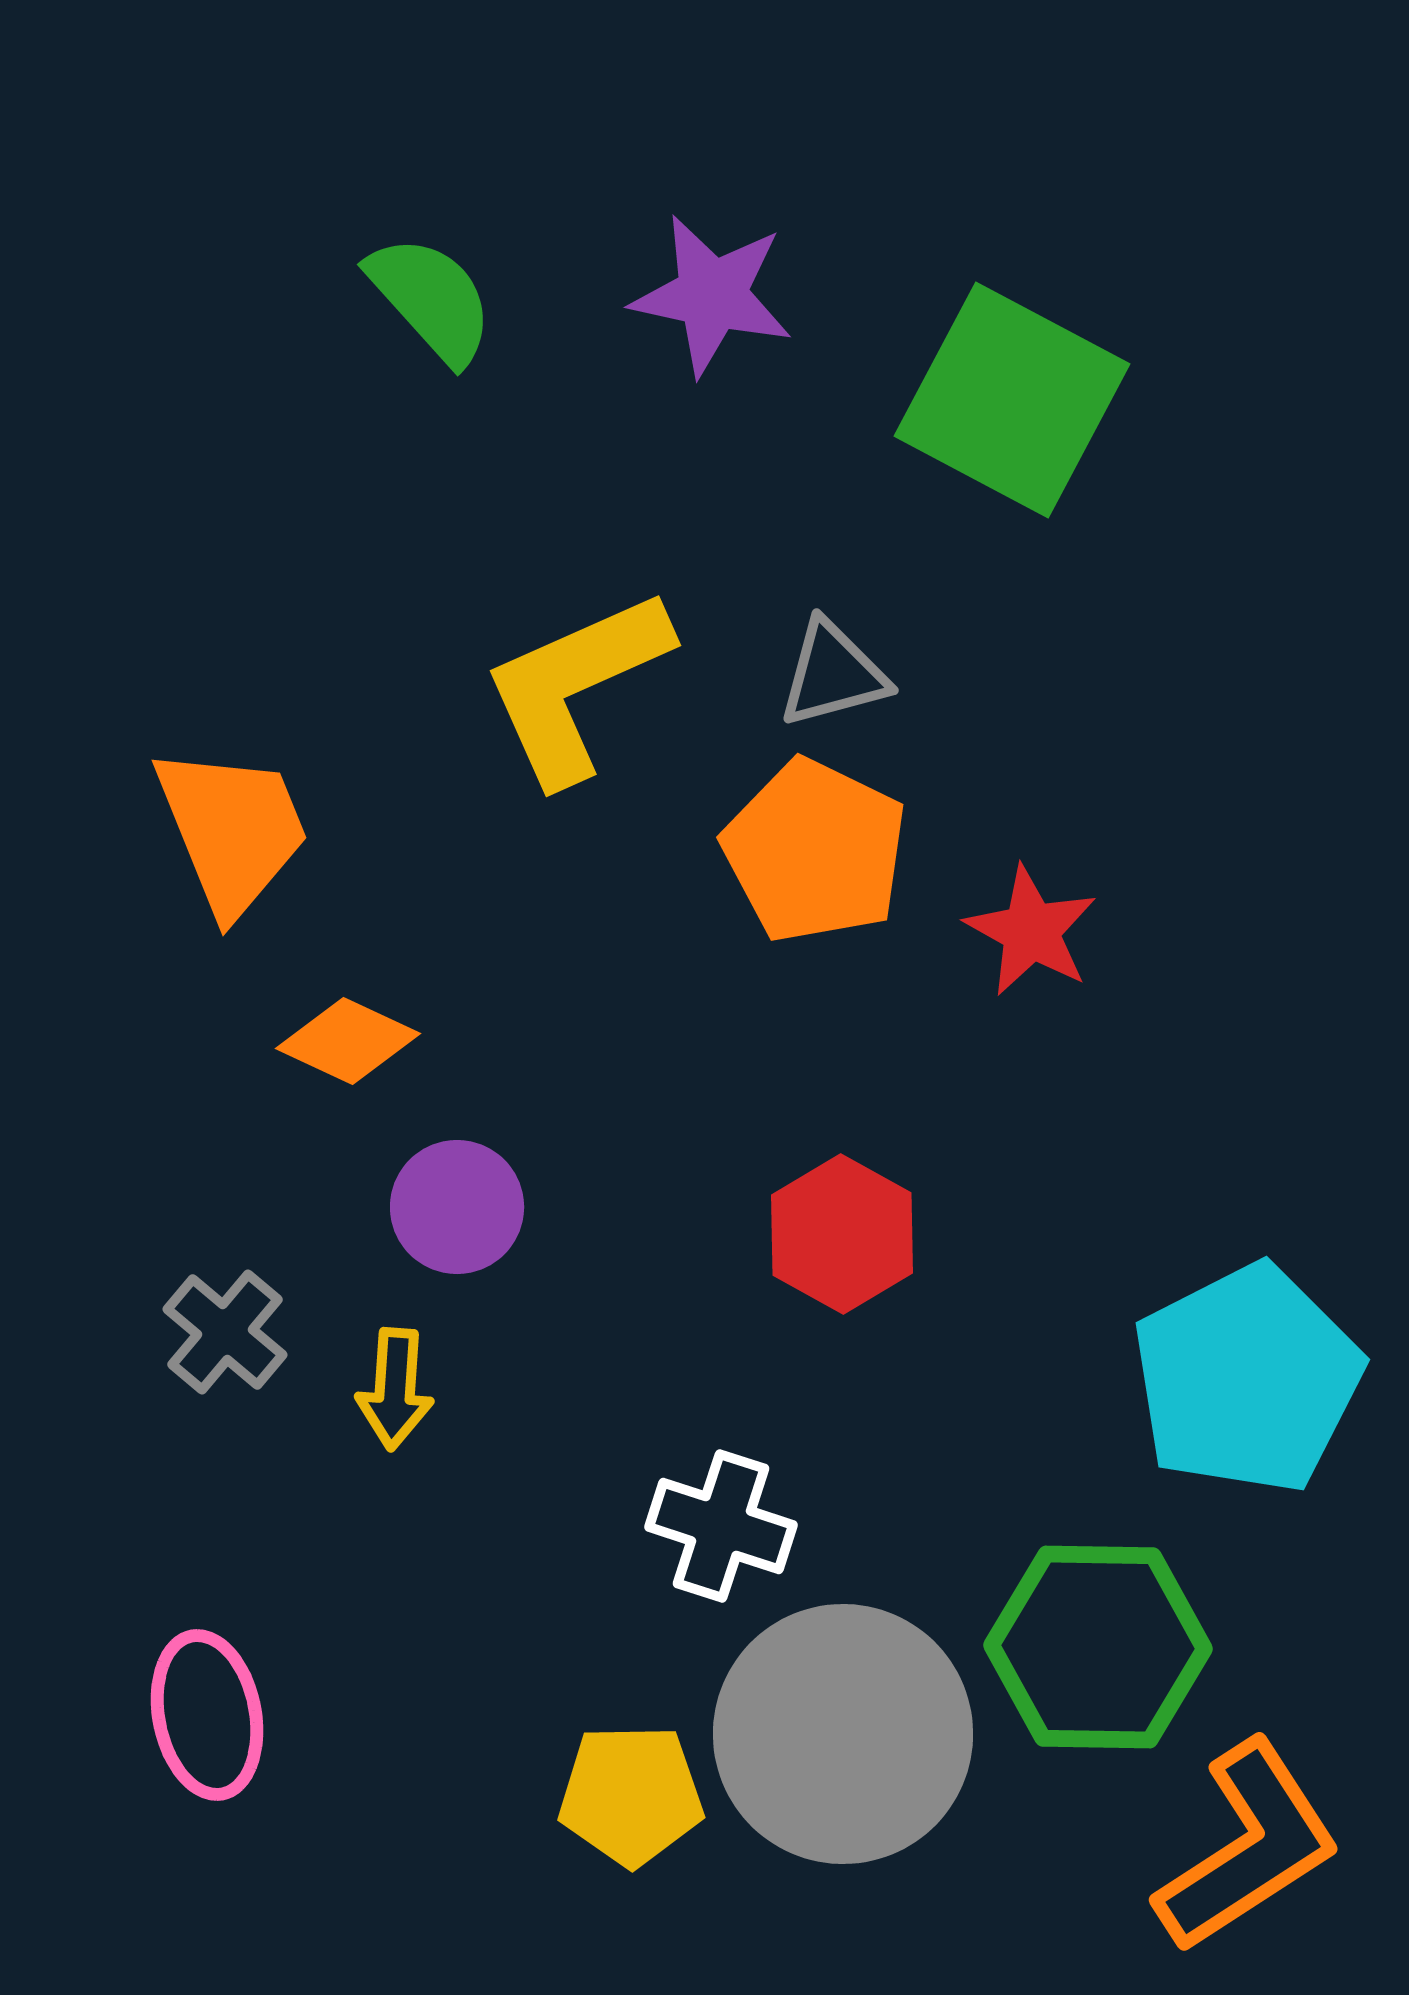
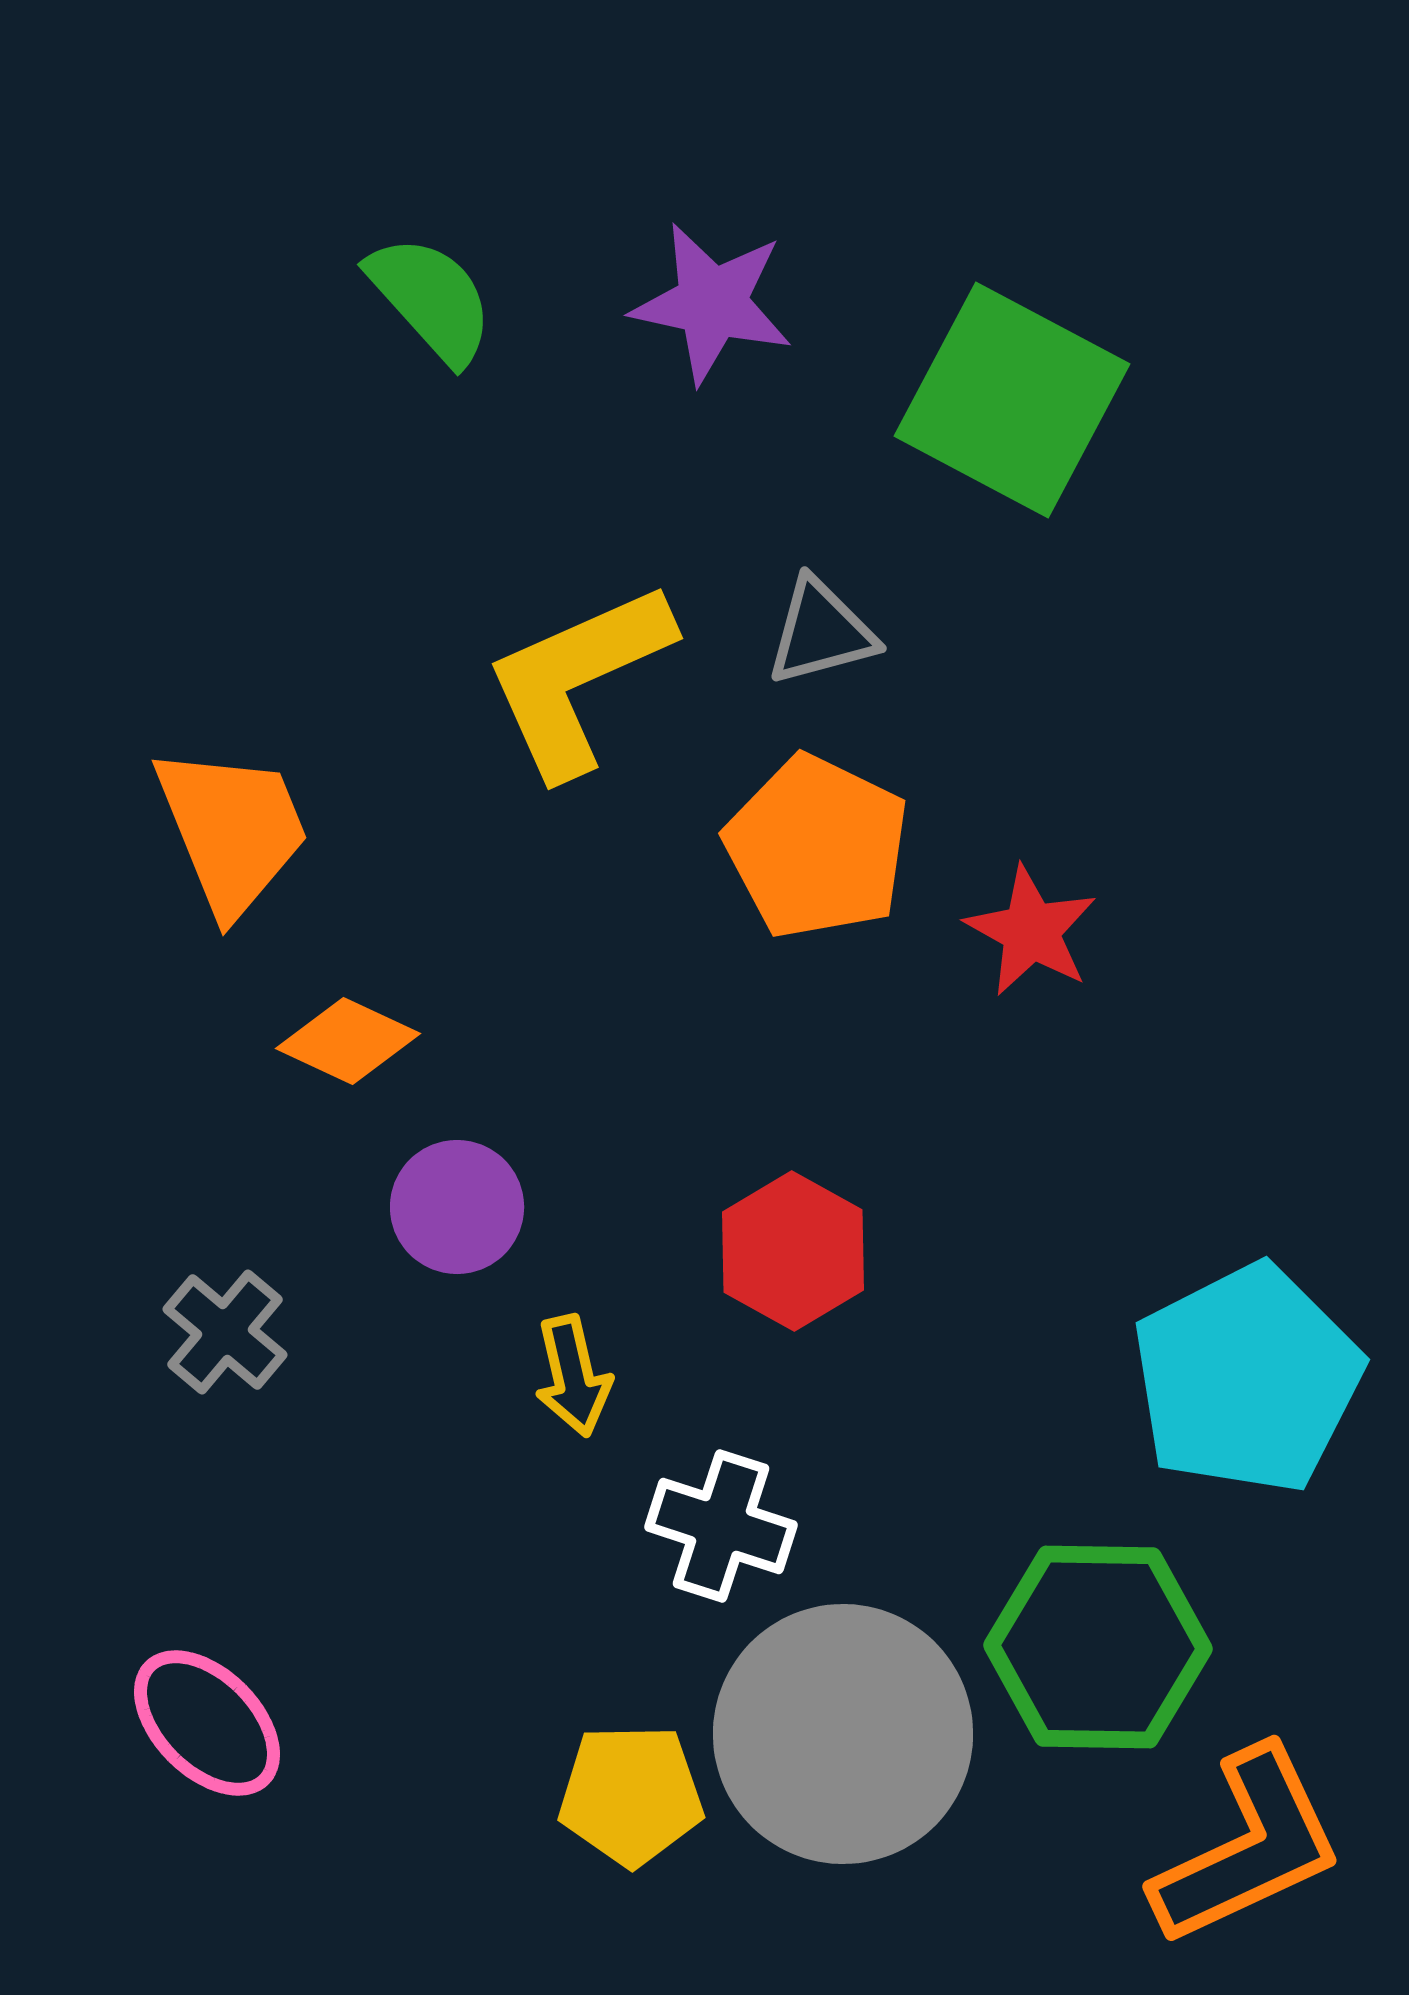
purple star: moved 8 px down
gray triangle: moved 12 px left, 42 px up
yellow L-shape: moved 2 px right, 7 px up
orange pentagon: moved 2 px right, 4 px up
red hexagon: moved 49 px left, 17 px down
yellow arrow: moved 178 px right, 13 px up; rotated 17 degrees counterclockwise
pink ellipse: moved 8 px down; rotated 34 degrees counterclockwise
orange L-shape: rotated 8 degrees clockwise
